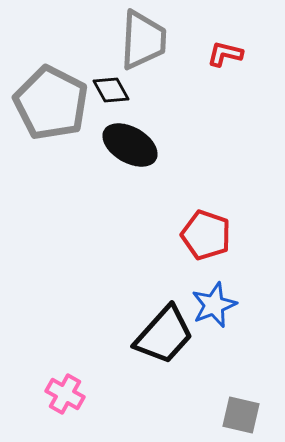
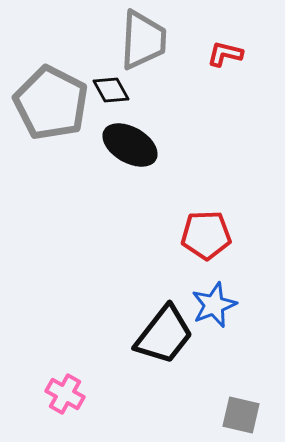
red pentagon: rotated 21 degrees counterclockwise
black trapezoid: rotated 4 degrees counterclockwise
